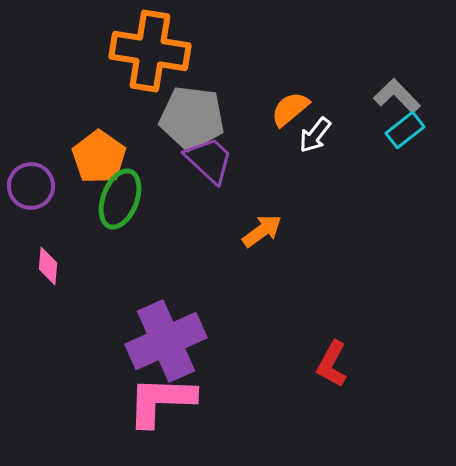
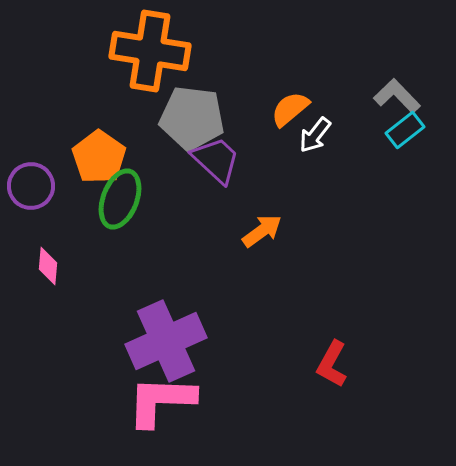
purple trapezoid: moved 7 px right
